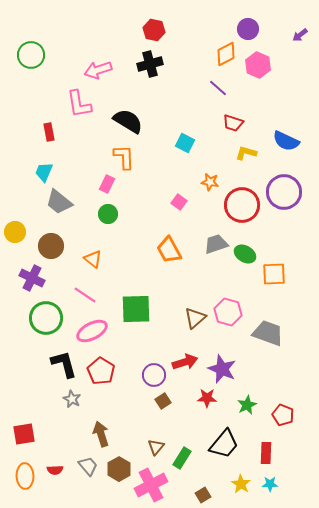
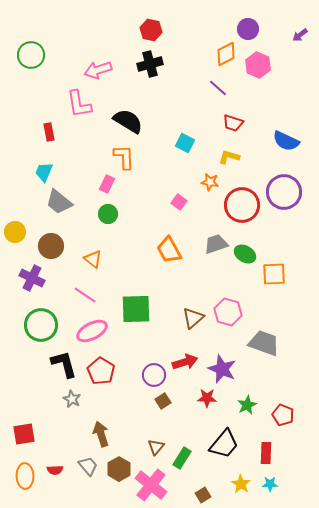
red hexagon at (154, 30): moved 3 px left
yellow L-shape at (246, 153): moved 17 px left, 4 px down
green circle at (46, 318): moved 5 px left, 7 px down
brown triangle at (195, 318): moved 2 px left
gray trapezoid at (268, 333): moved 4 px left, 10 px down
pink cross at (151, 485): rotated 24 degrees counterclockwise
